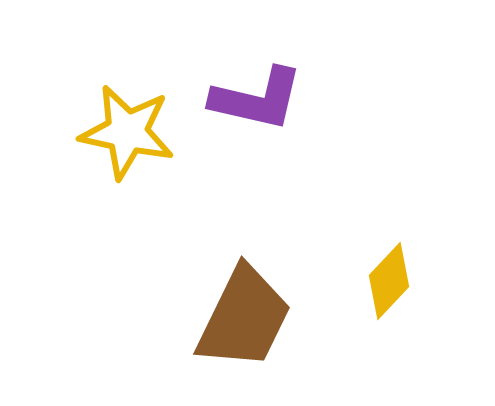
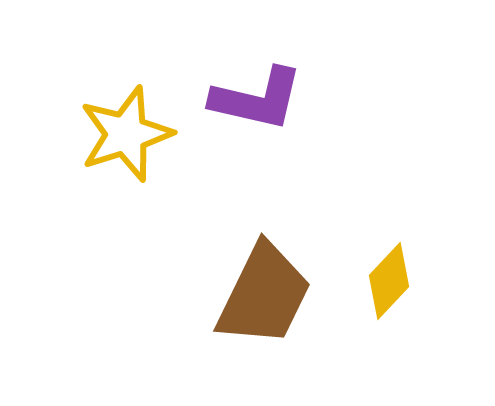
yellow star: moved 1 px left, 2 px down; rotated 30 degrees counterclockwise
brown trapezoid: moved 20 px right, 23 px up
